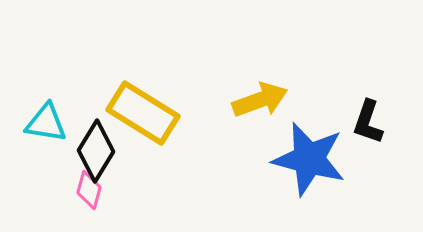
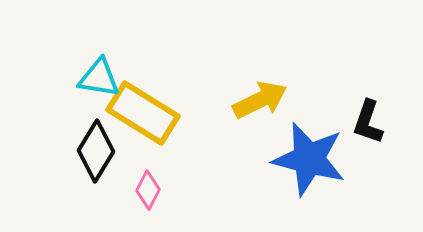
yellow arrow: rotated 6 degrees counterclockwise
cyan triangle: moved 53 px right, 45 px up
pink diamond: moved 59 px right; rotated 12 degrees clockwise
